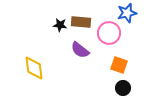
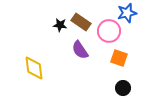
brown rectangle: rotated 30 degrees clockwise
pink circle: moved 2 px up
purple semicircle: rotated 18 degrees clockwise
orange square: moved 7 px up
